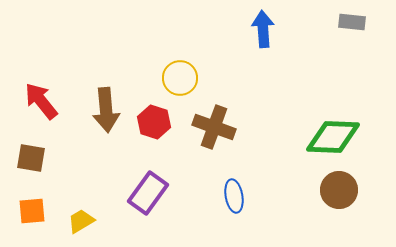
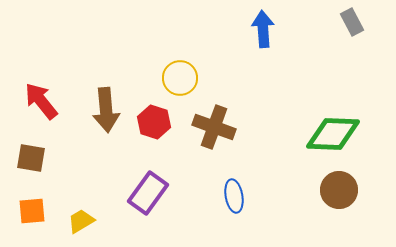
gray rectangle: rotated 56 degrees clockwise
green diamond: moved 3 px up
